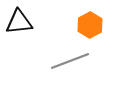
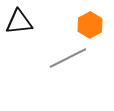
gray line: moved 2 px left, 3 px up; rotated 6 degrees counterclockwise
